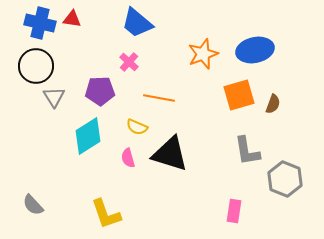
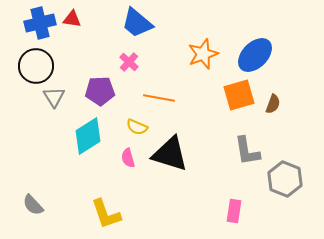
blue cross: rotated 28 degrees counterclockwise
blue ellipse: moved 5 px down; rotated 33 degrees counterclockwise
